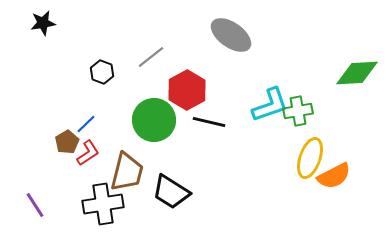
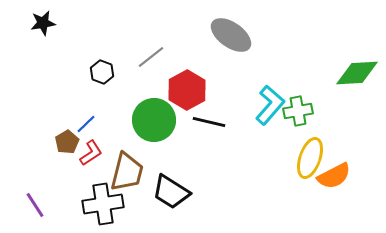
cyan L-shape: rotated 30 degrees counterclockwise
red L-shape: moved 3 px right
